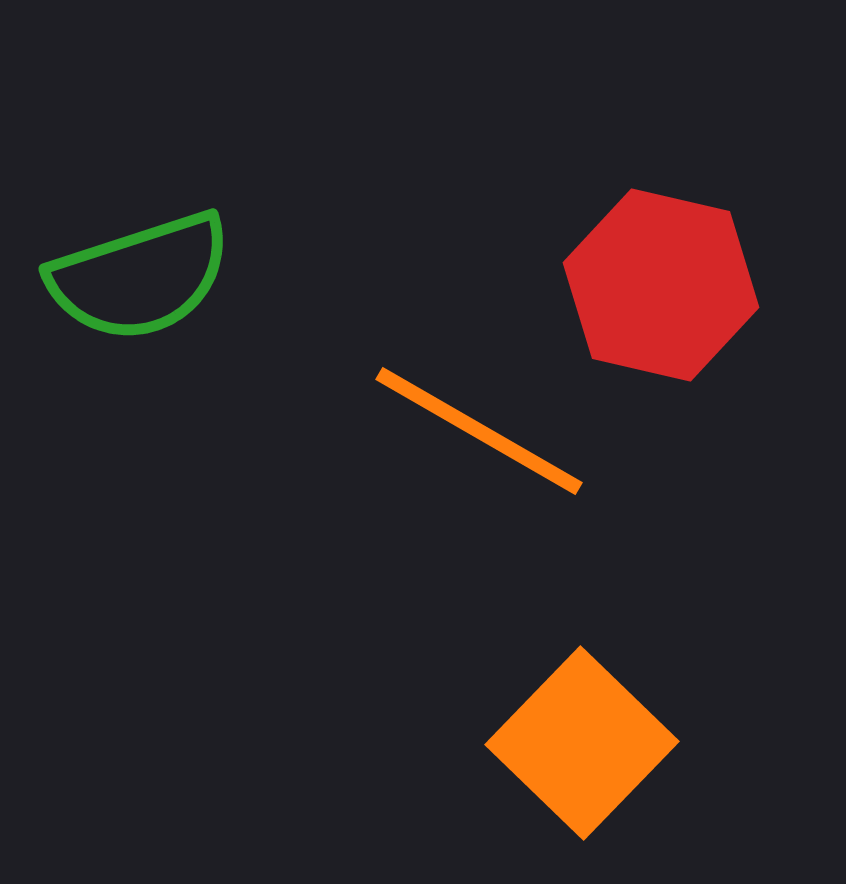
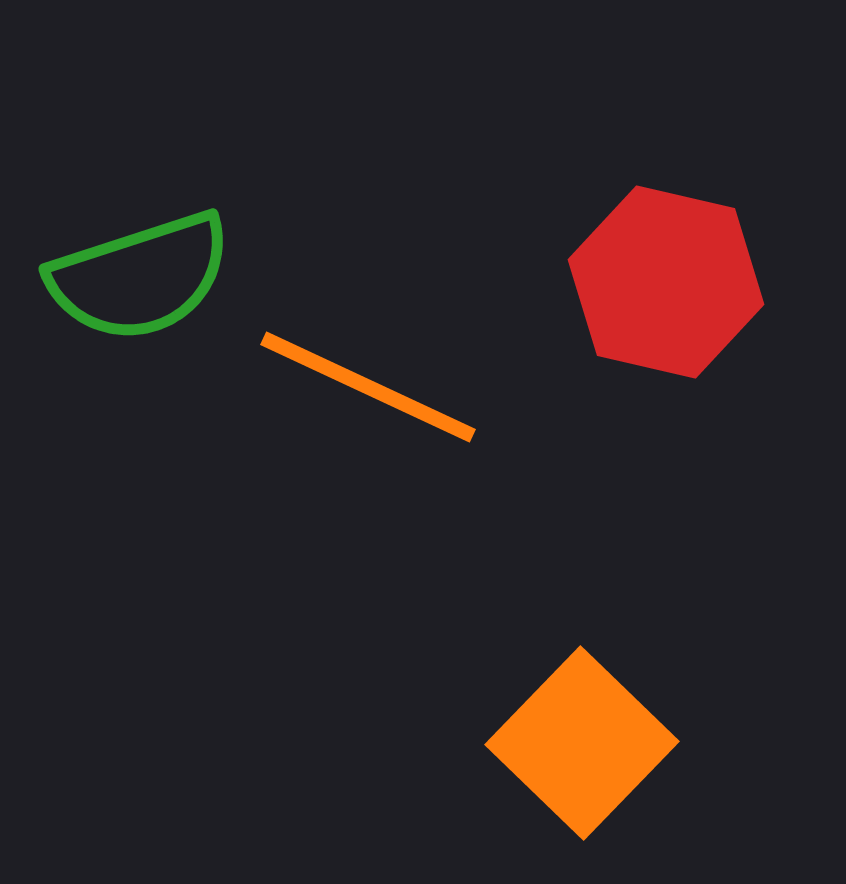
red hexagon: moved 5 px right, 3 px up
orange line: moved 111 px left, 44 px up; rotated 5 degrees counterclockwise
